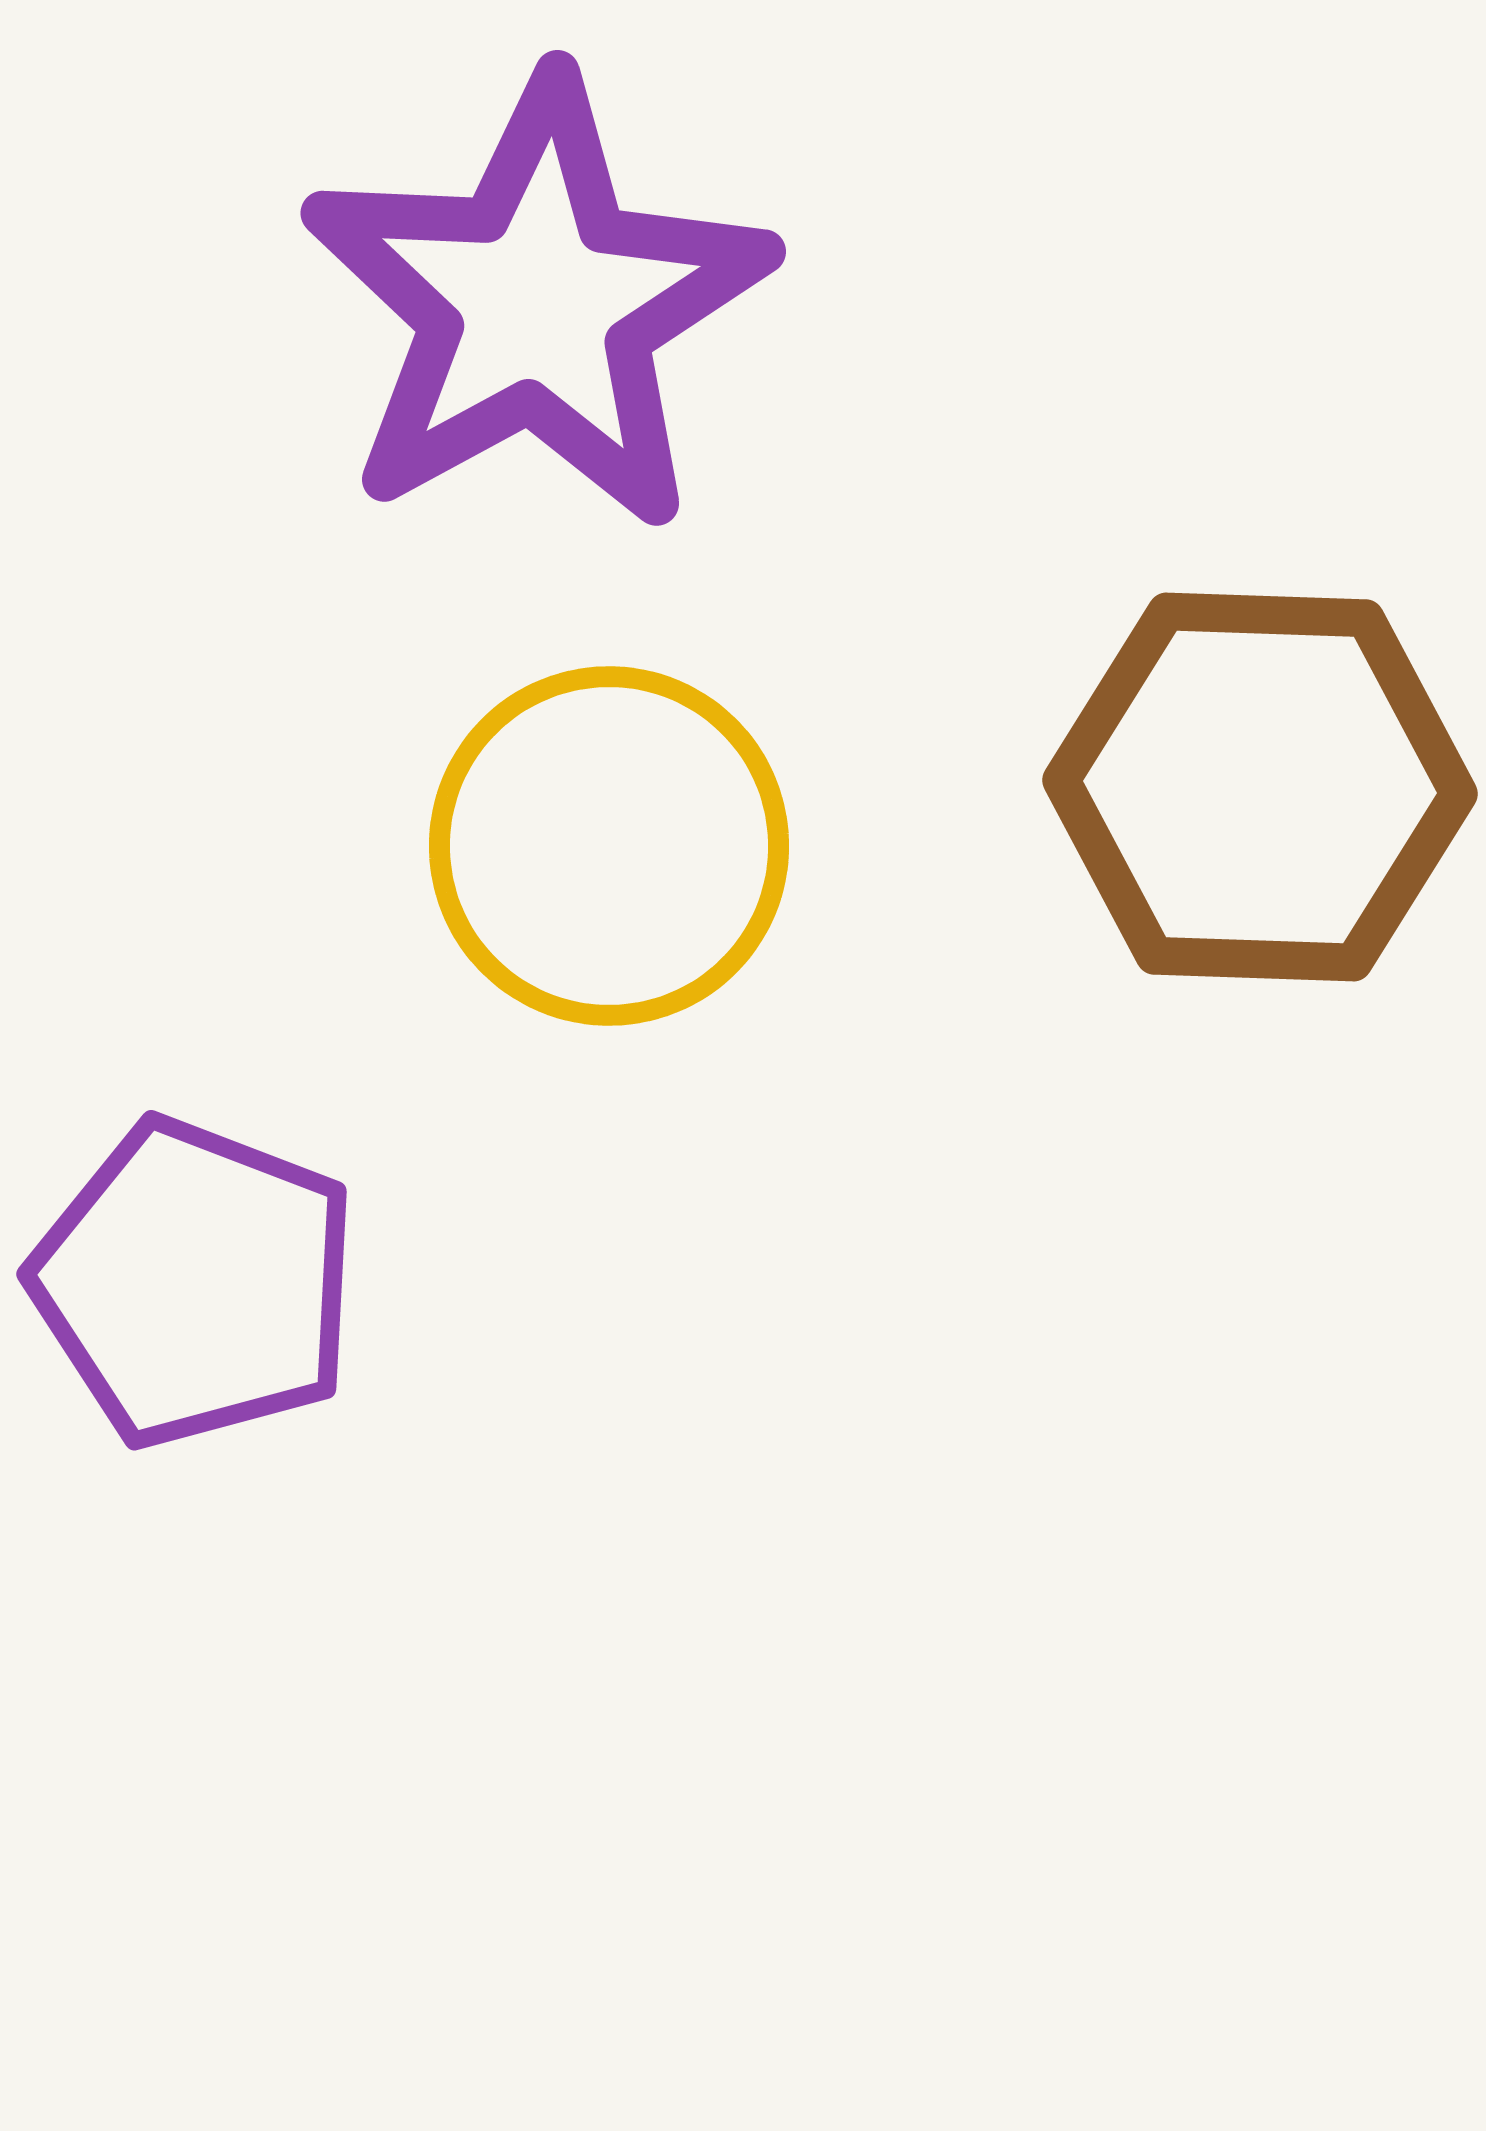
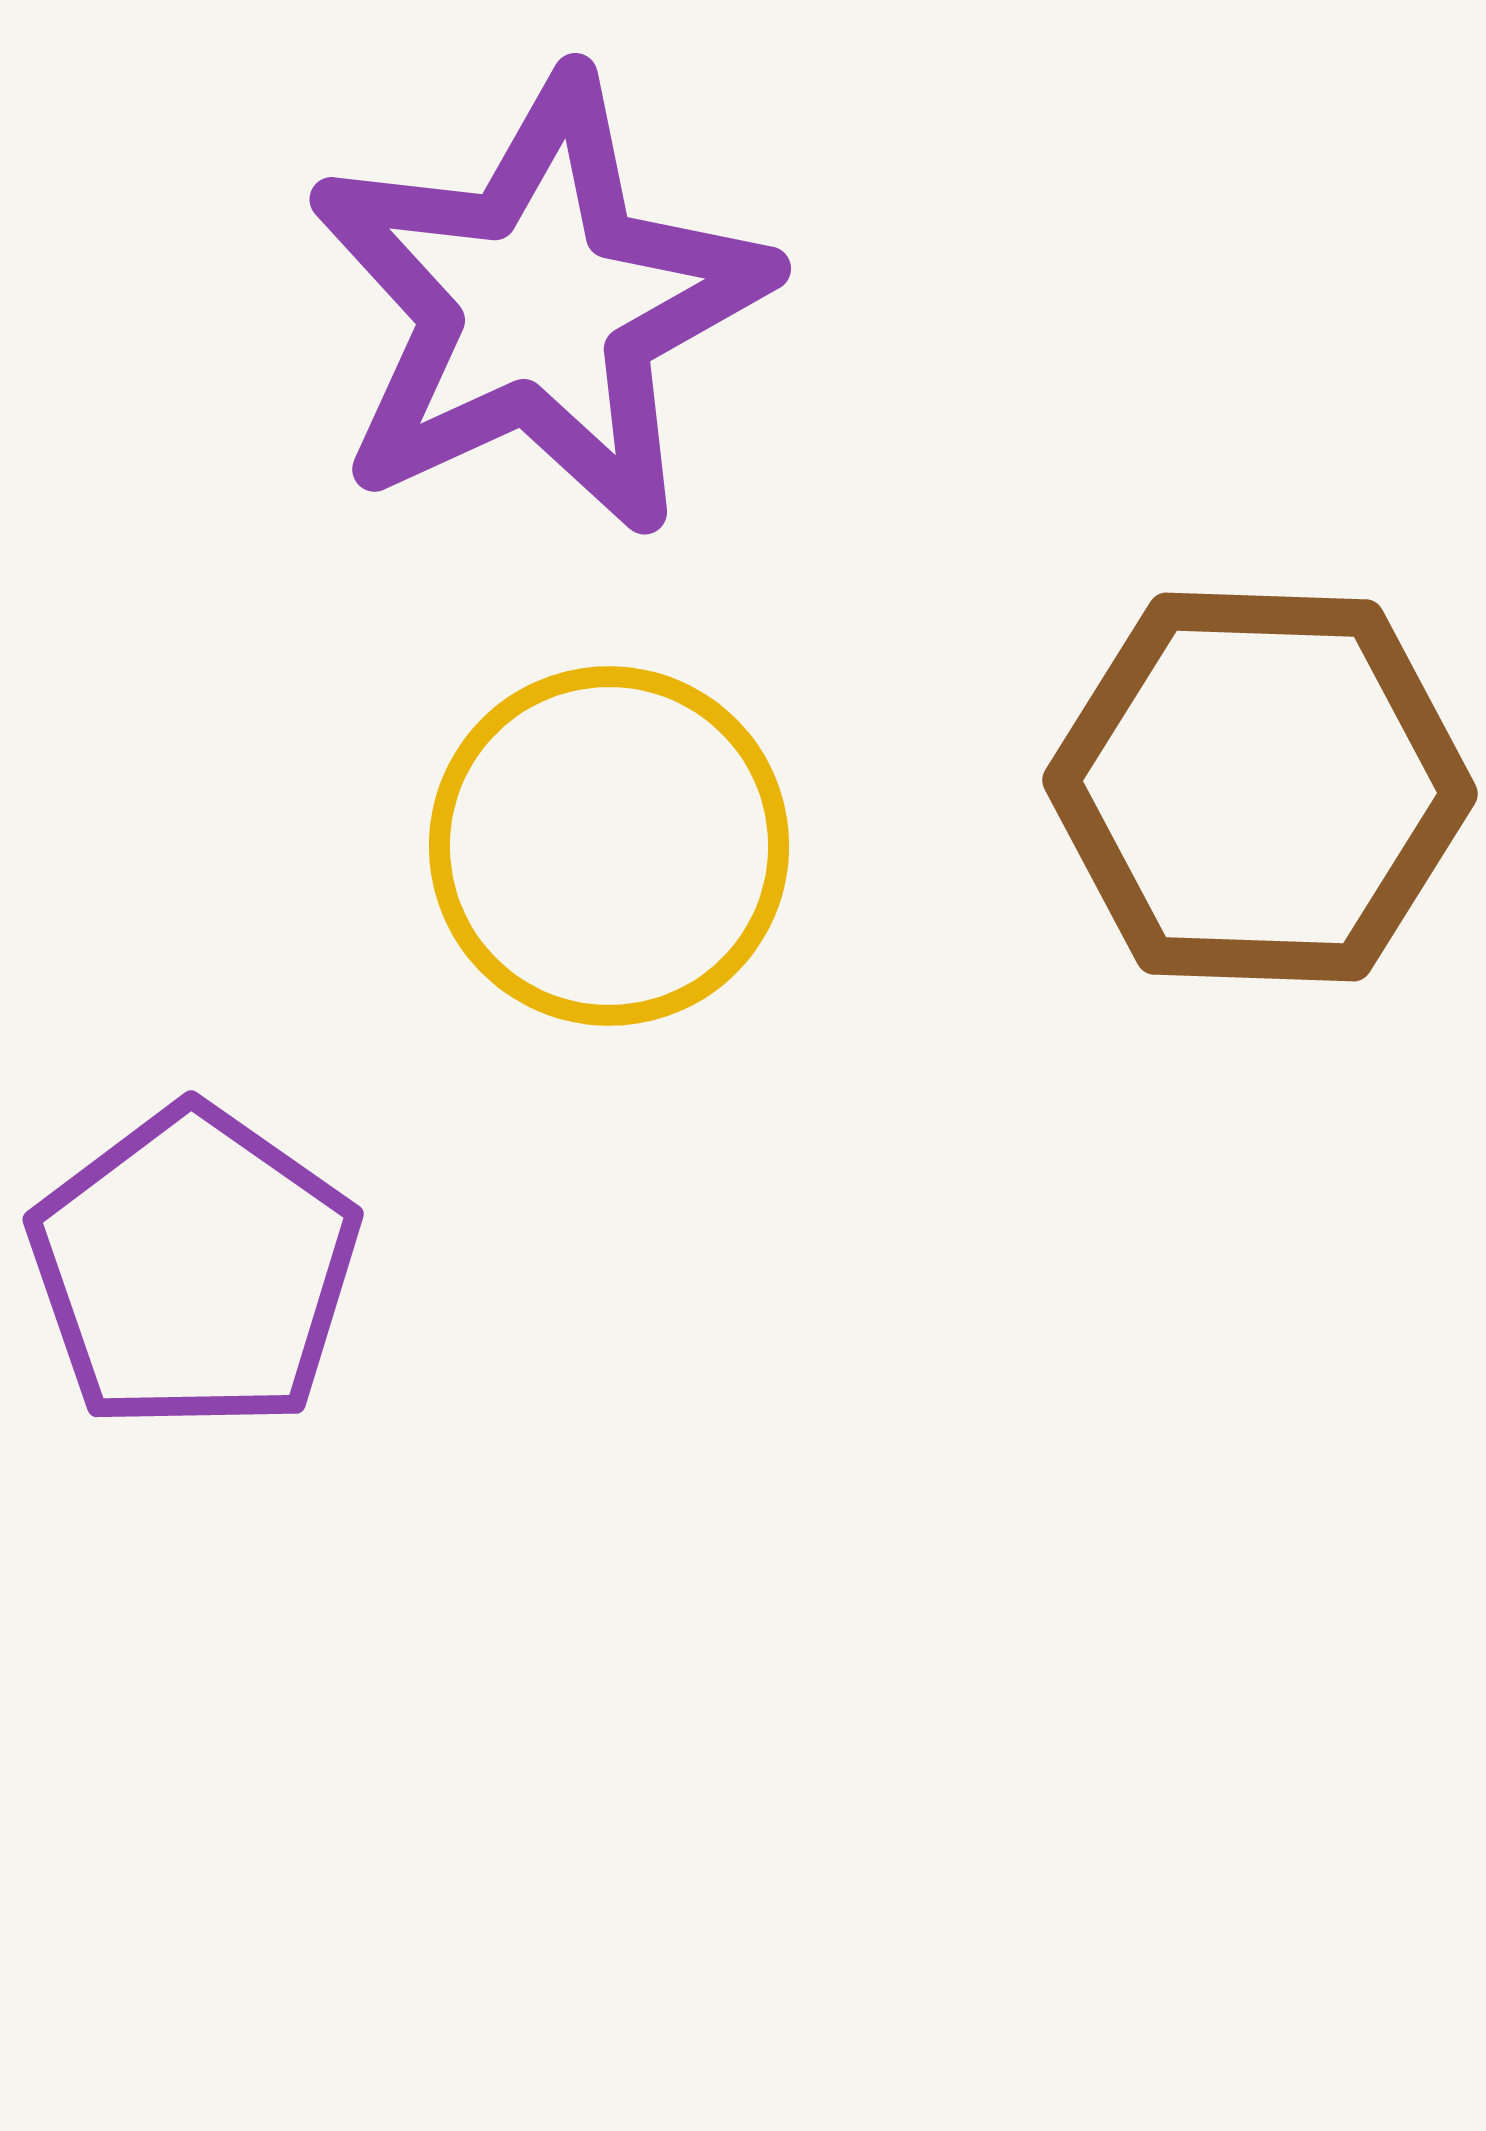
purple star: moved 2 px right, 1 px down; rotated 4 degrees clockwise
purple pentagon: moved 1 px left, 14 px up; rotated 14 degrees clockwise
